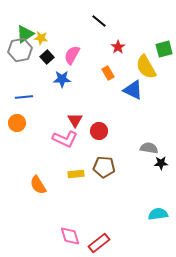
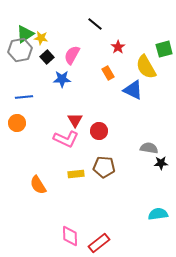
black line: moved 4 px left, 3 px down
pink L-shape: moved 1 px right
pink diamond: rotated 15 degrees clockwise
